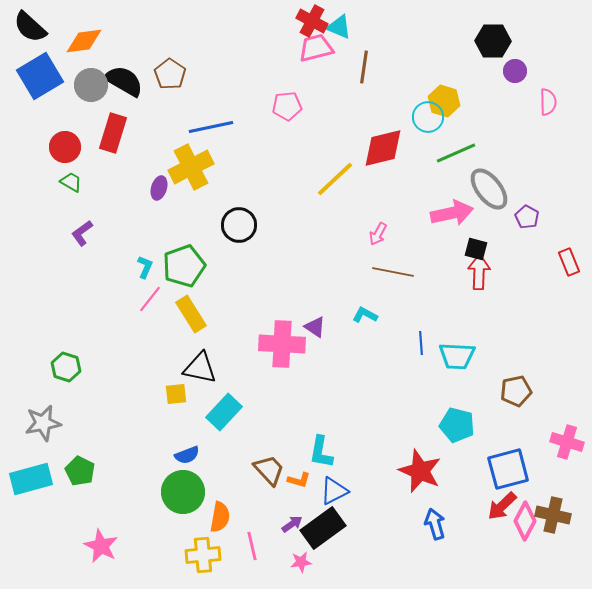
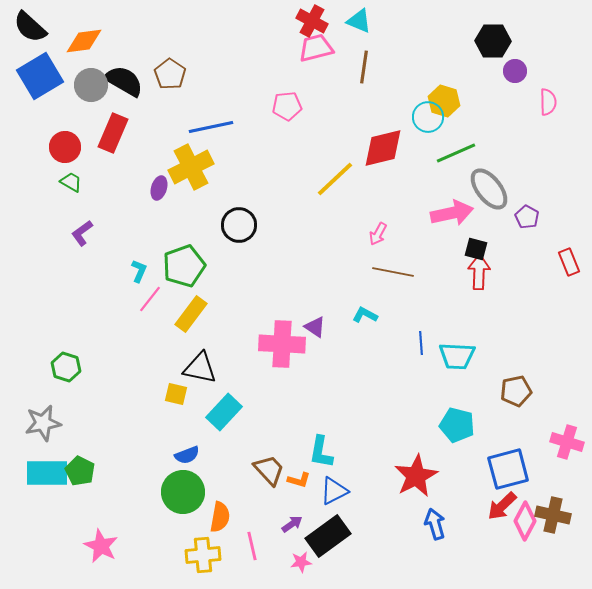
cyan triangle at (339, 27): moved 20 px right, 6 px up
red rectangle at (113, 133): rotated 6 degrees clockwise
cyan L-shape at (145, 267): moved 6 px left, 4 px down
yellow rectangle at (191, 314): rotated 69 degrees clockwise
yellow square at (176, 394): rotated 20 degrees clockwise
red star at (420, 471): moved 4 px left, 5 px down; rotated 21 degrees clockwise
cyan rectangle at (31, 479): moved 16 px right, 6 px up; rotated 15 degrees clockwise
black rectangle at (323, 528): moved 5 px right, 8 px down
